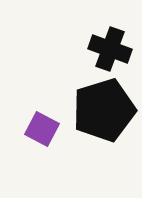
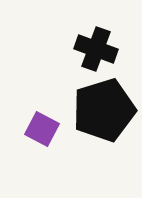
black cross: moved 14 px left
